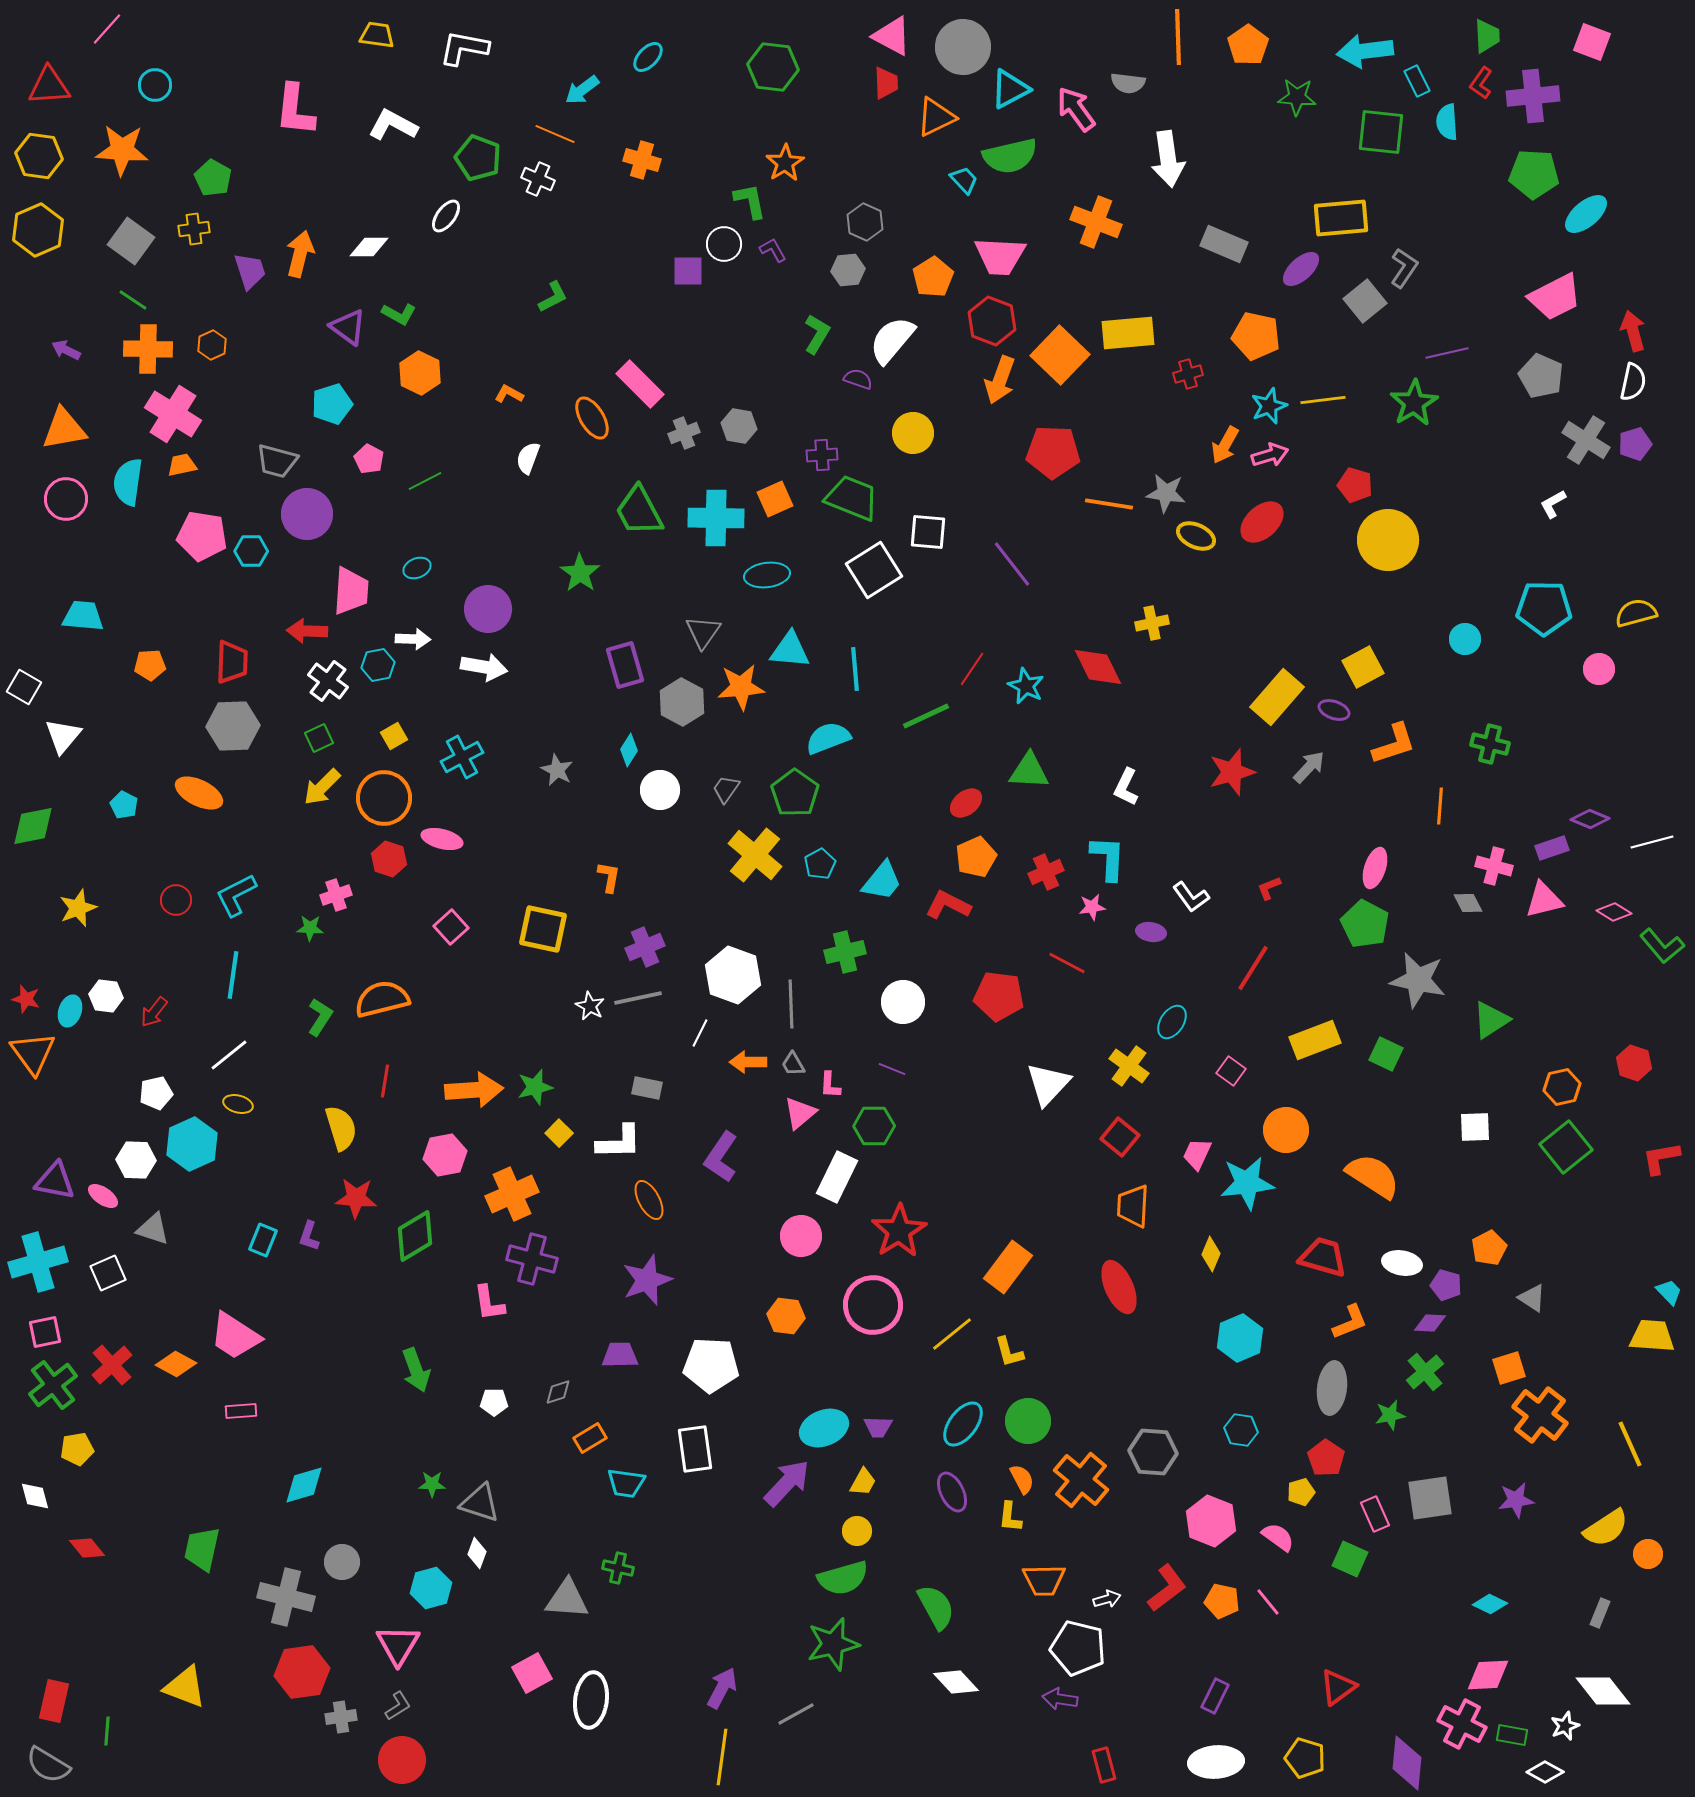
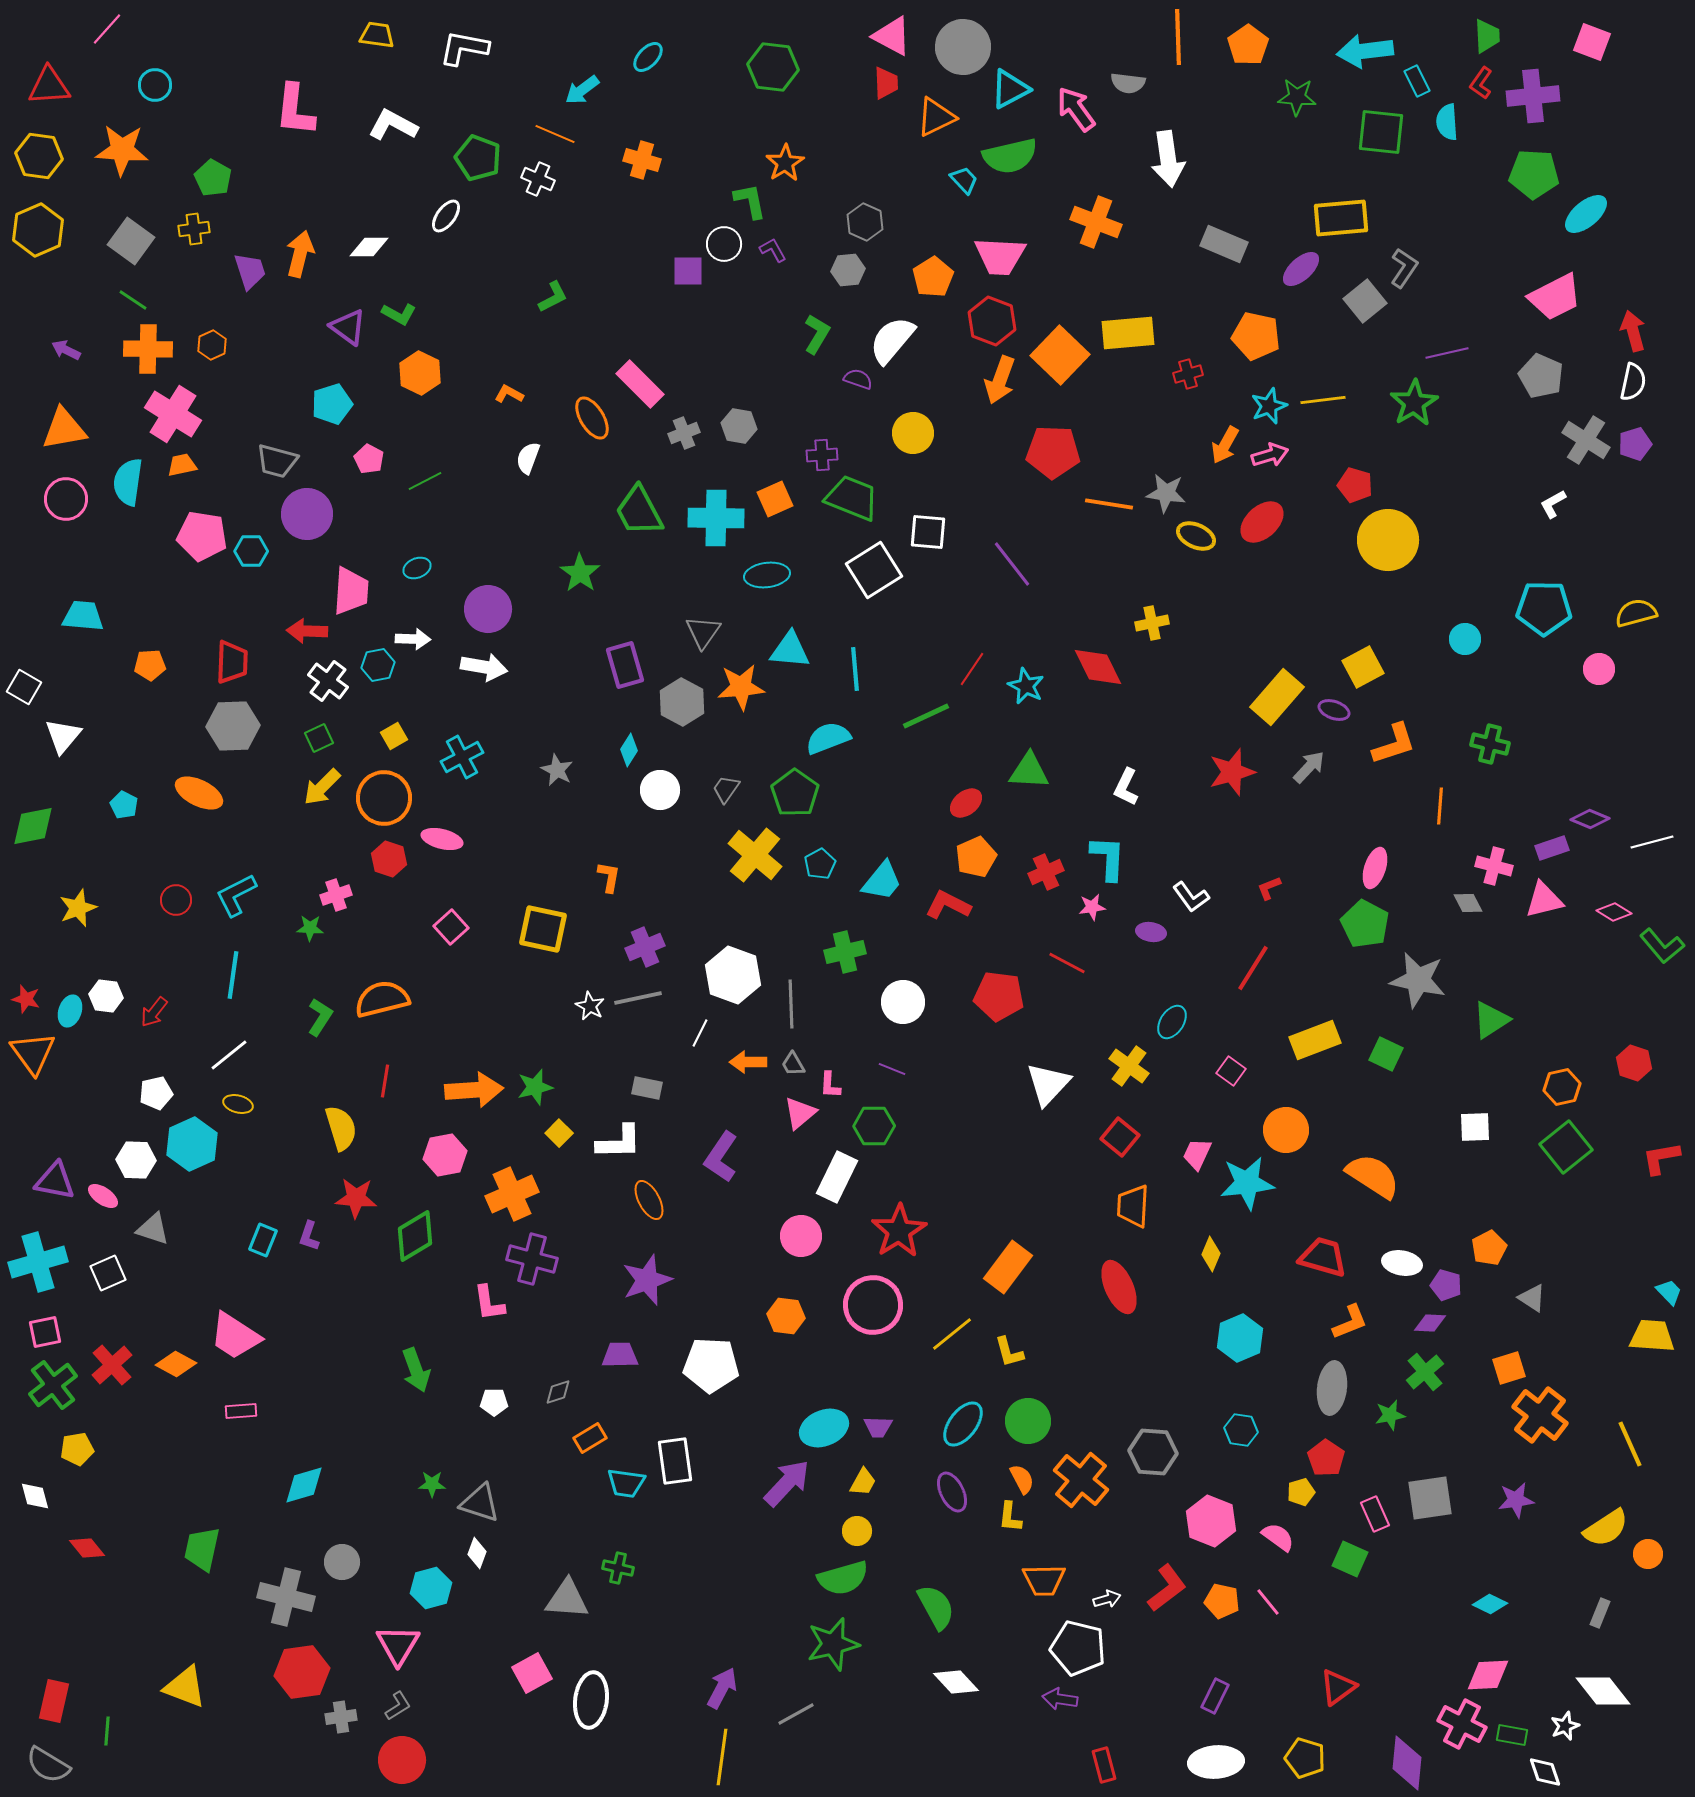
white rectangle at (695, 1449): moved 20 px left, 12 px down
white diamond at (1545, 1772): rotated 42 degrees clockwise
